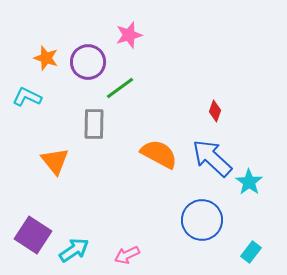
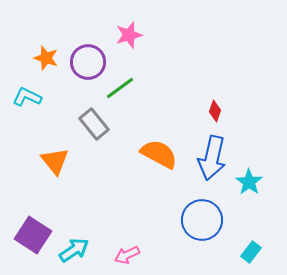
gray rectangle: rotated 40 degrees counterclockwise
blue arrow: rotated 120 degrees counterclockwise
